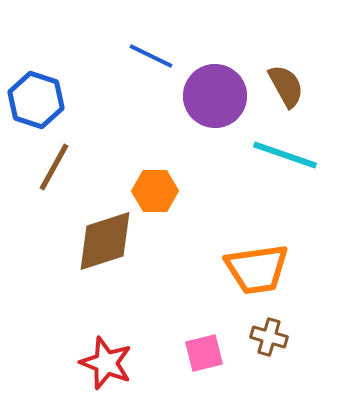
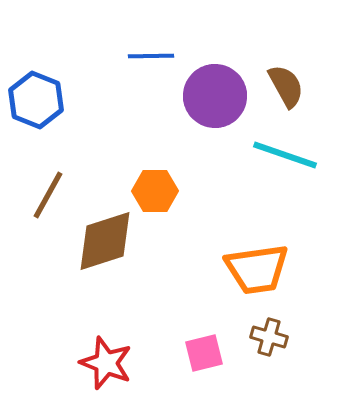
blue line: rotated 27 degrees counterclockwise
blue hexagon: rotated 4 degrees clockwise
brown line: moved 6 px left, 28 px down
